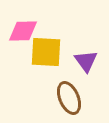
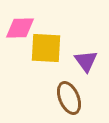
pink diamond: moved 3 px left, 3 px up
yellow square: moved 4 px up
